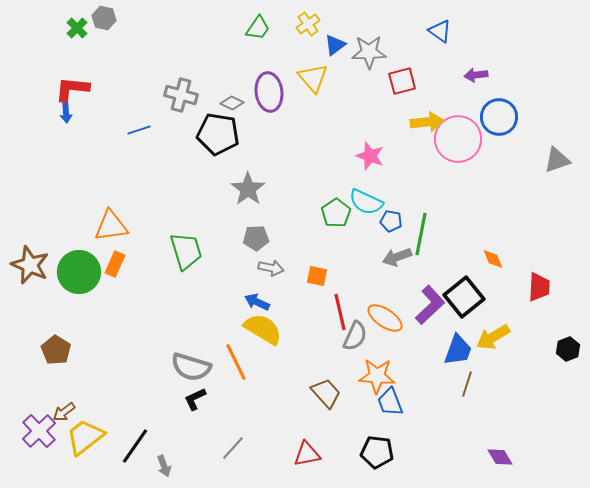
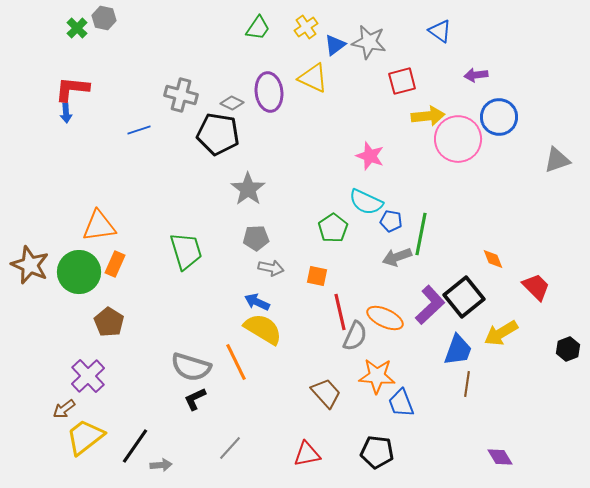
yellow cross at (308, 24): moved 2 px left, 3 px down
gray star at (369, 52): moved 10 px up; rotated 12 degrees clockwise
yellow triangle at (313, 78): rotated 24 degrees counterclockwise
yellow arrow at (427, 122): moved 1 px right, 6 px up
green pentagon at (336, 213): moved 3 px left, 15 px down
orange triangle at (111, 226): moved 12 px left
red trapezoid at (539, 287): moved 3 px left; rotated 48 degrees counterclockwise
orange ellipse at (385, 318): rotated 9 degrees counterclockwise
yellow arrow at (493, 337): moved 8 px right, 4 px up
brown pentagon at (56, 350): moved 53 px right, 28 px up
brown line at (467, 384): rotated 10 degrees counterclockwise
blue trapezoid at (390, 402): moved 11 px right, 1 px down
brown arrow at (64, 412): moved 3 px up
purple cross at (39, 431): moved 49 px right, 55 px up
gray line at (233, 448): moved 3 px left
gray arrow at (164, 466): moved 3 px left, 1 px up; rotated 75 degrees counterclockwise
